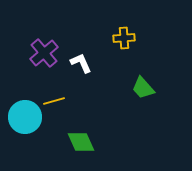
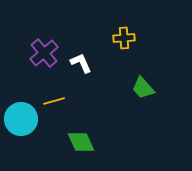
cyan circle: moved 4 px left, 2 px down
